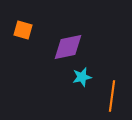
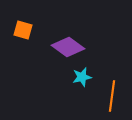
purple diamond: rotated 48 degrees clockwise
